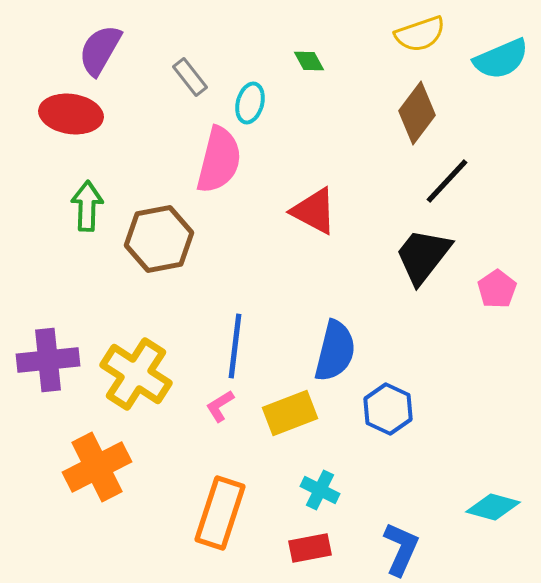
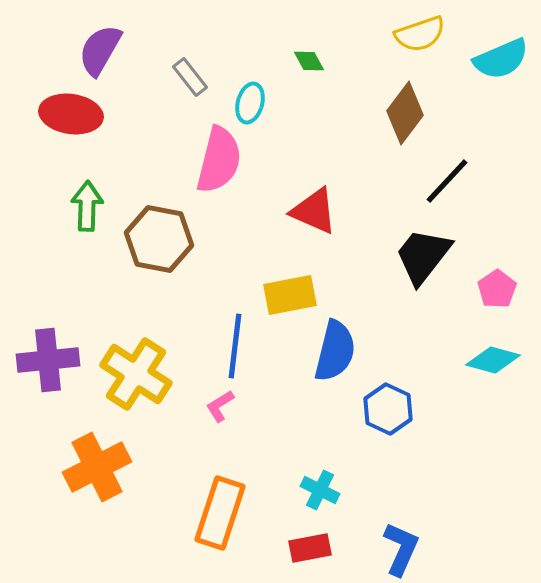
brown diamond: moved 12 px left
red triangle: rotated 4 degrees counterclockwise
brown hexagon: rotated 22 degrees clockwise
yellow rectangle: moved 118 px up; rotated 10 degrees clockwise
cyan diamond: moved 147 px up
